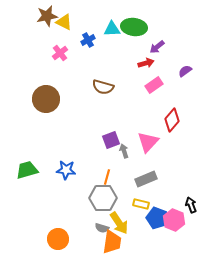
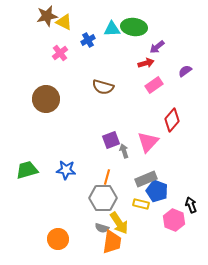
blue pentagon: moved 27 px up
